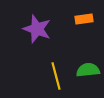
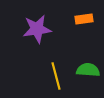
purple star: rotated 28 degrees counterclockwise
green semicircle: rotated 10 degrees clockwise
